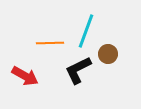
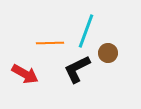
brown circle: moved 1 px up
black L-shape: moved 1 px left, 1 px up
red arrow: moved 2 px up
